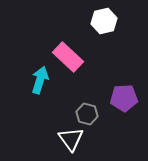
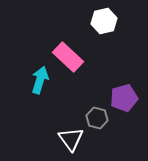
purple pentagon: rotated 12 degrees counterclockwise
gray hexagon: moved 10 px right, 4 px down
